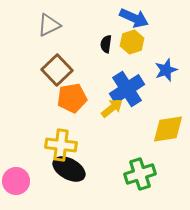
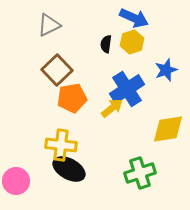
green cross: moved 1 px up
